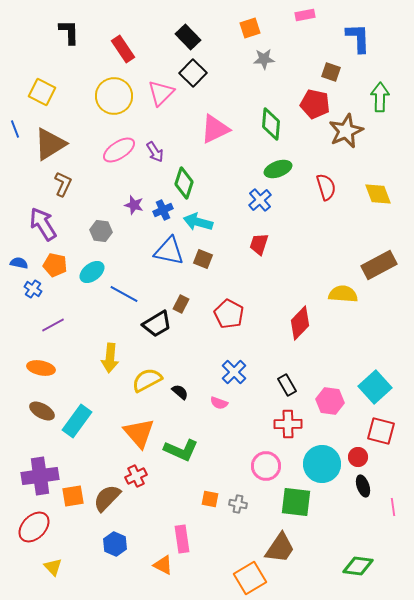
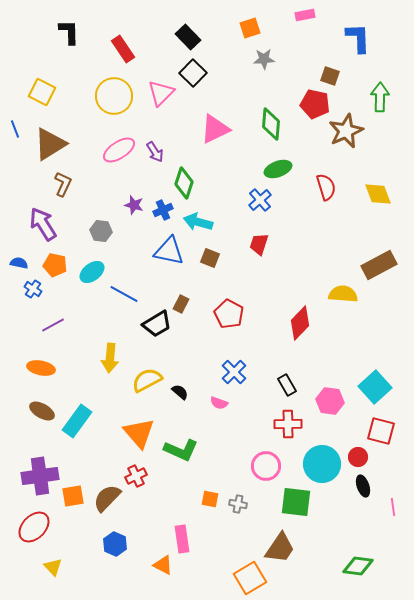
brown square at (331, 72): moved 1 px left, 4 px down
brown square at (203, 259): moved 7 px right, 1 px up
